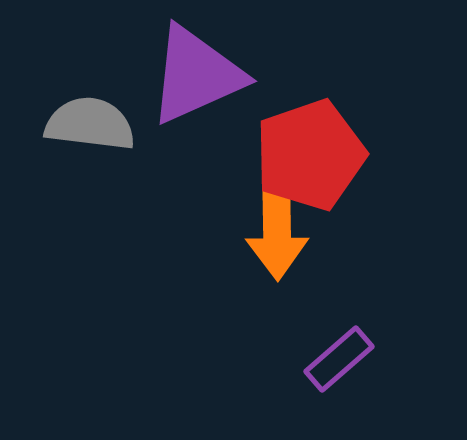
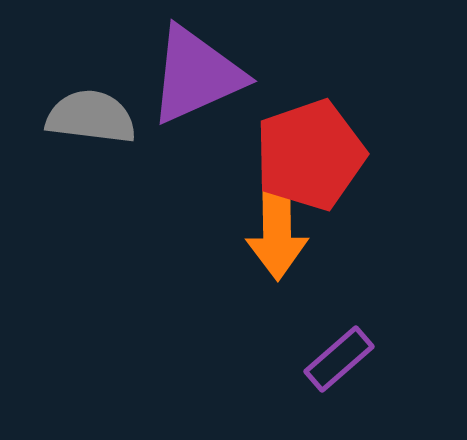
gray semicircle: moved 1 px right, 7 px up
